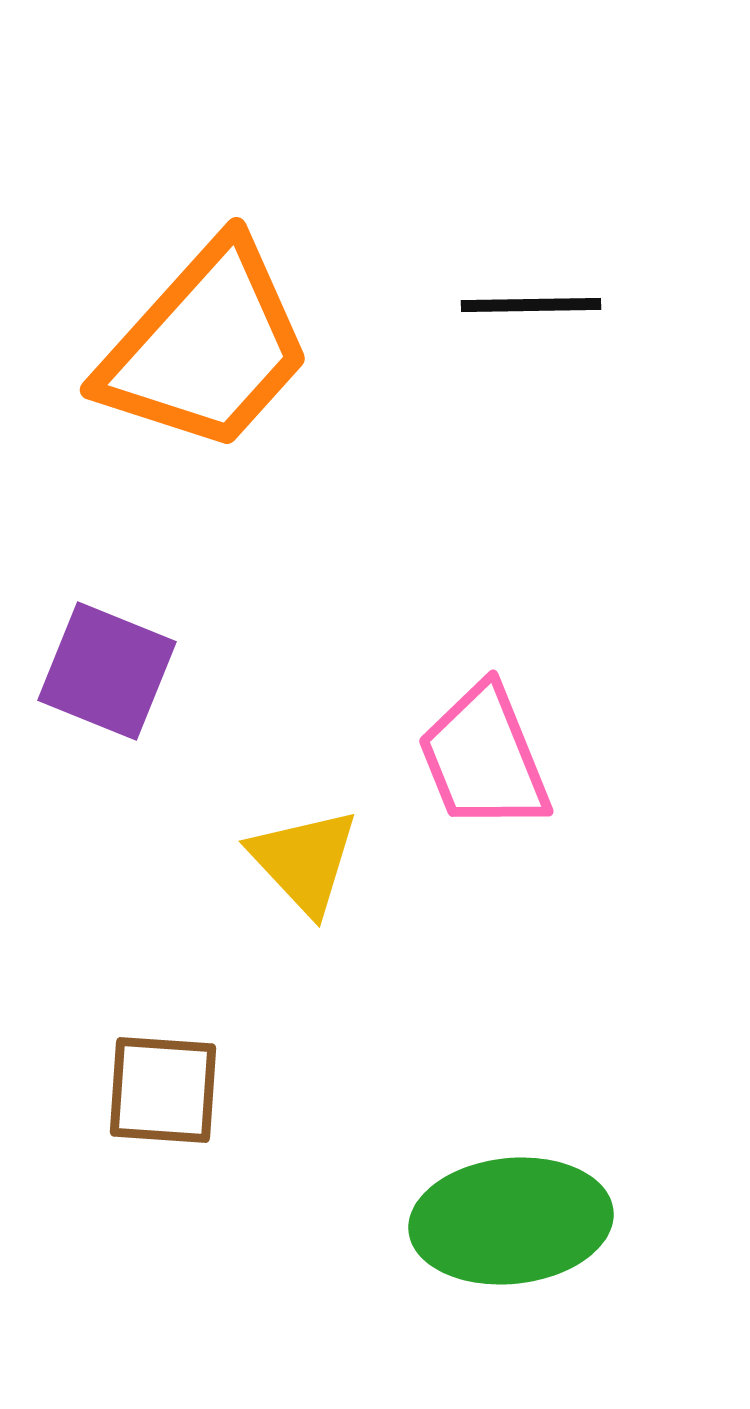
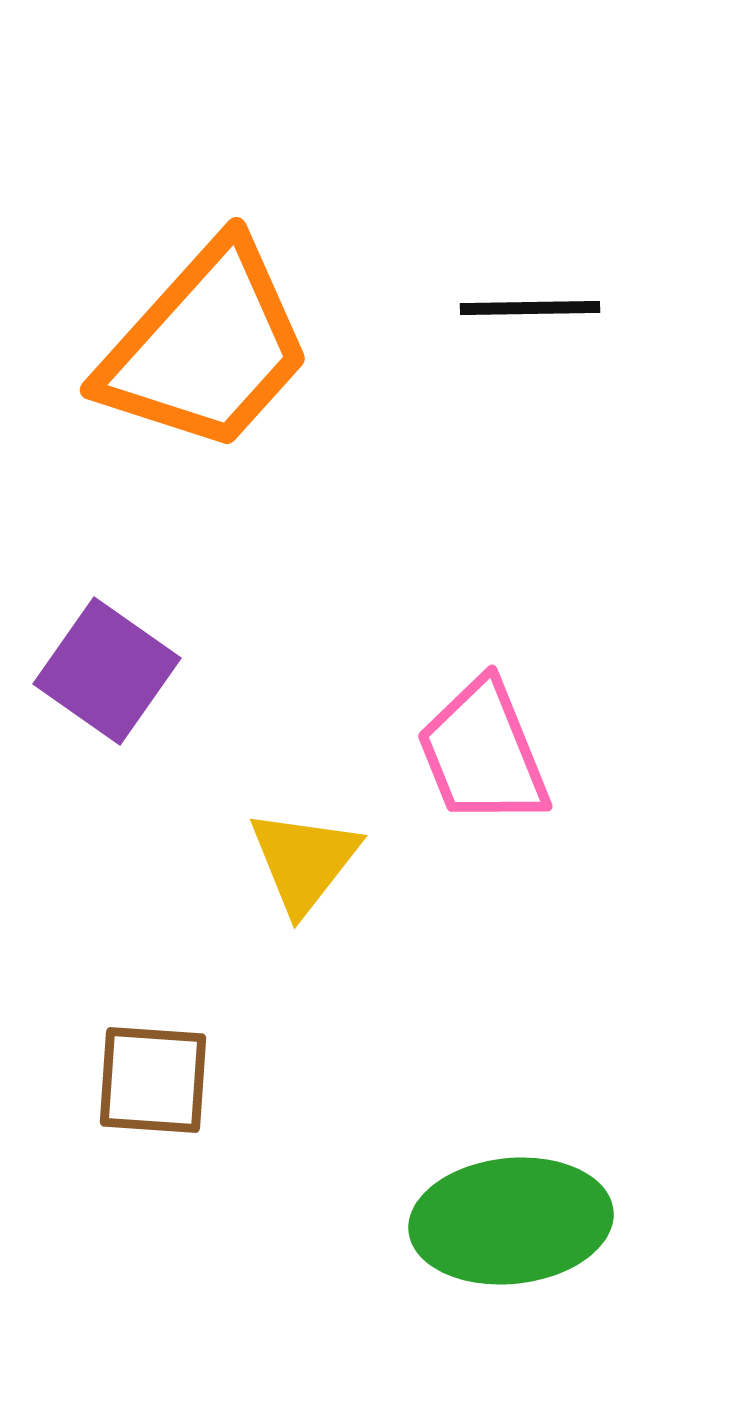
black line: moved 1 px left, 3 px down
purple square: rotated 13 degrees clockwise
pink trapezoid: moved 1 px left, 5 px up
yellow triangle: rotated 21 degrees clockwise
brown square: moved 10 px left, 10 px up
